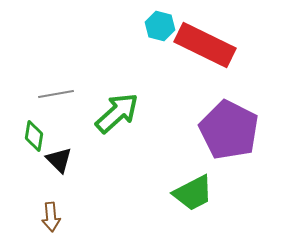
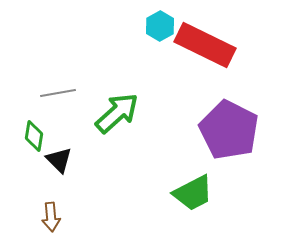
cyan hexagon: rotated 16 degrees clockwise
gray line: moved 2 px right, 1 px up
